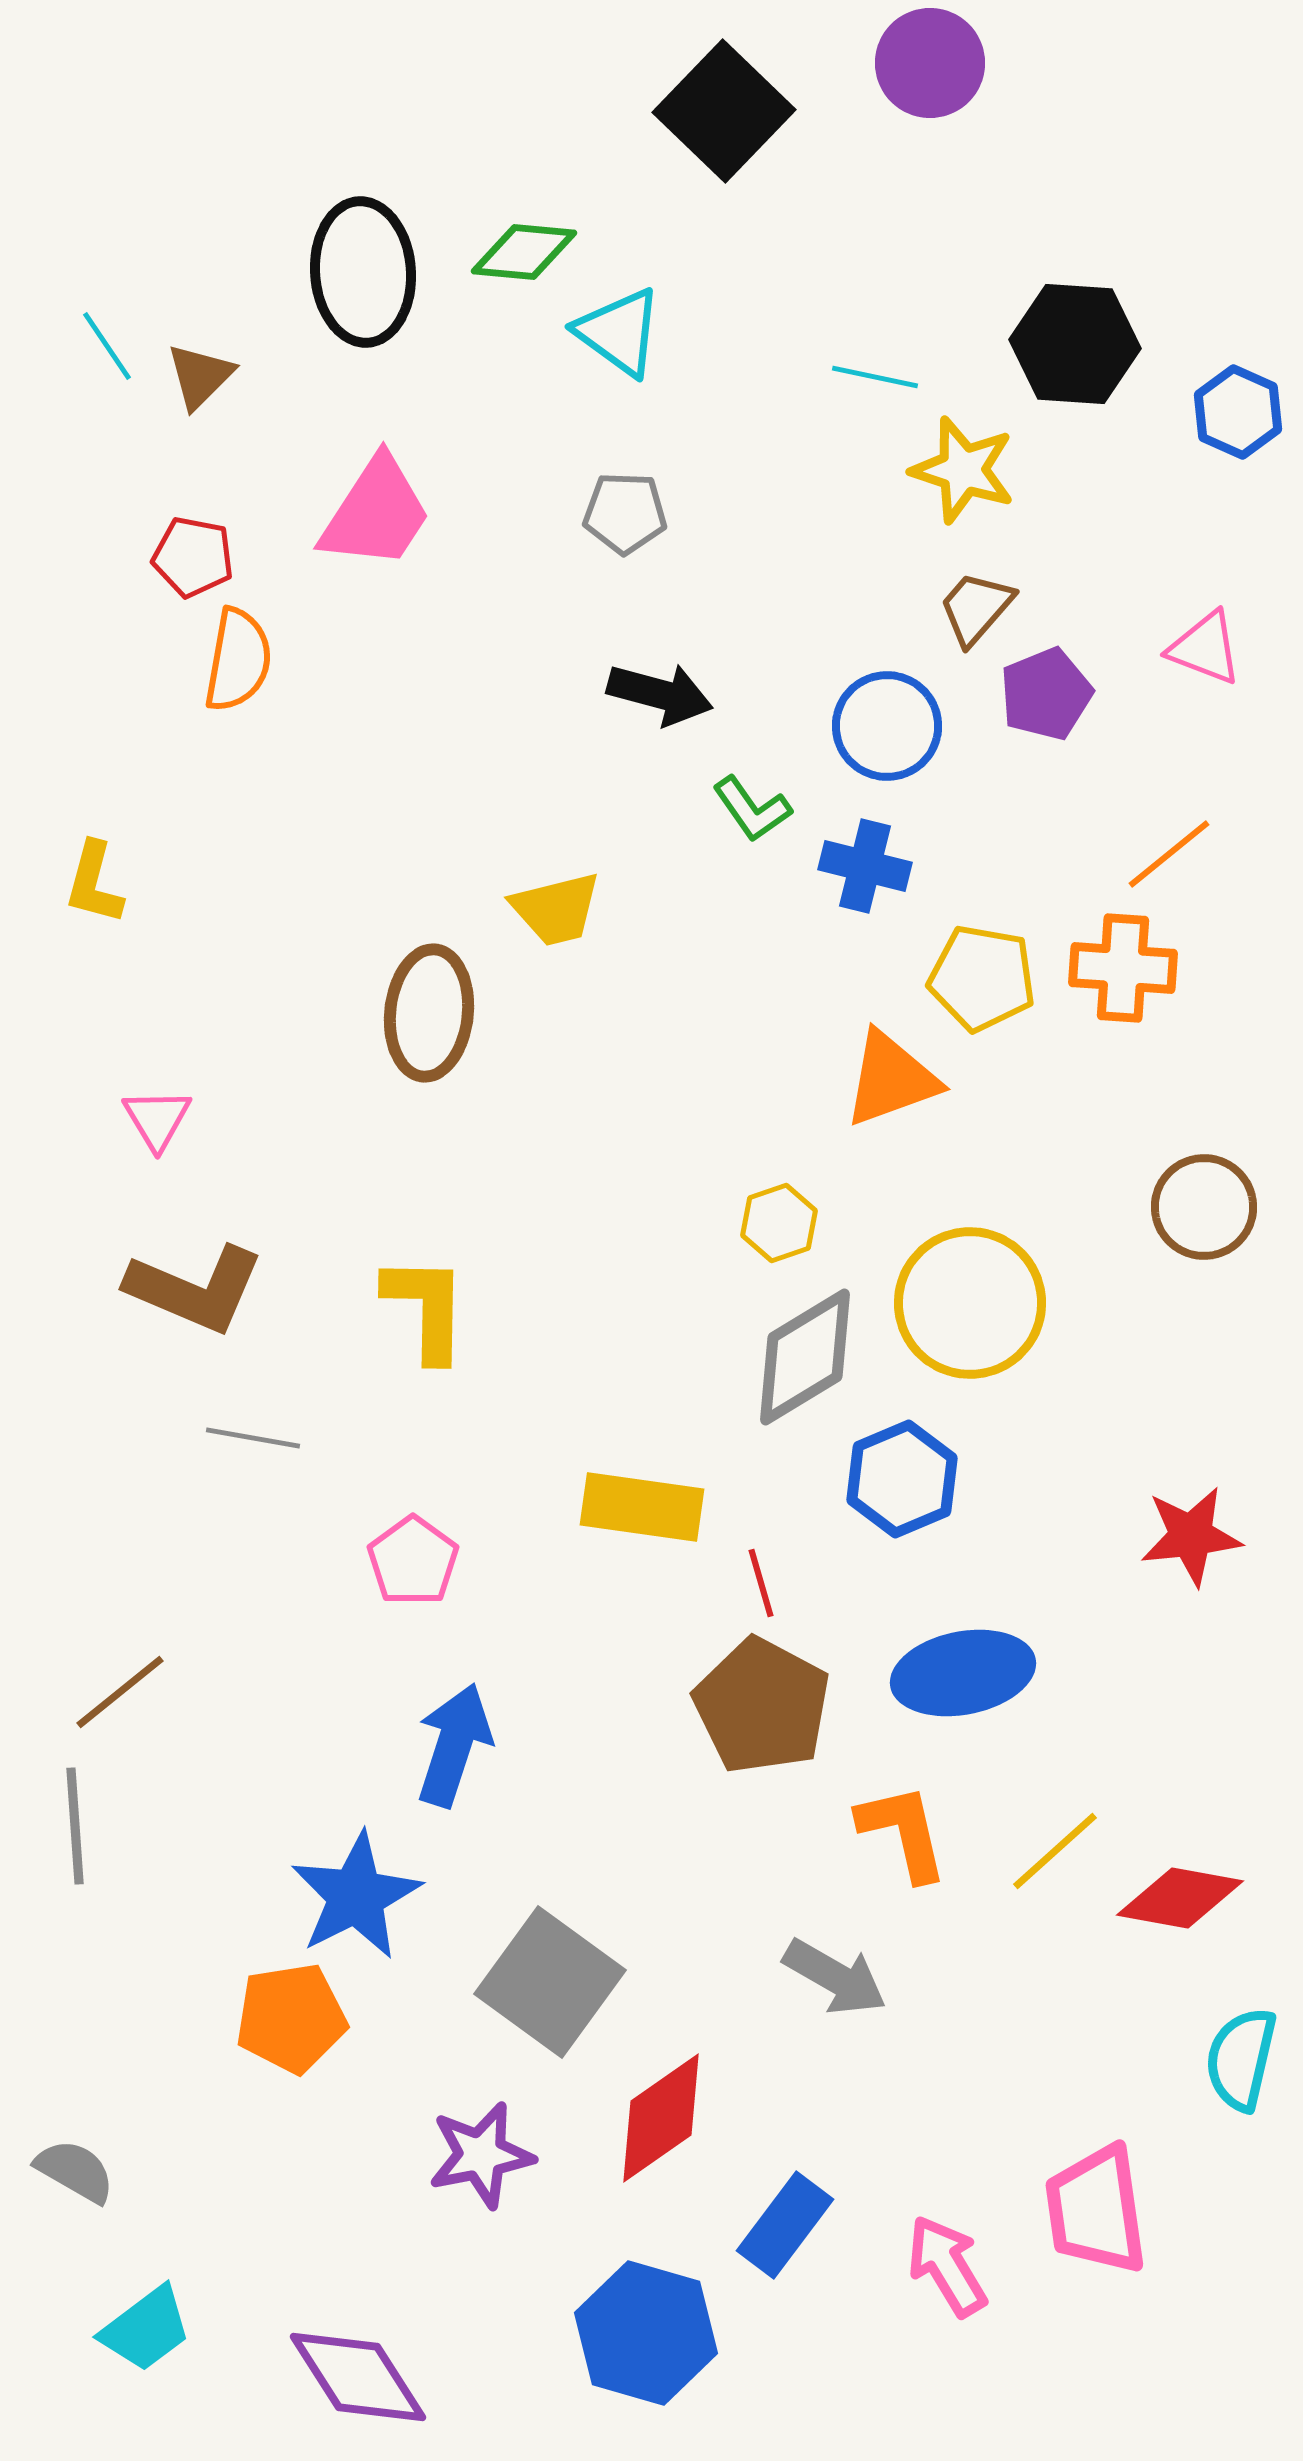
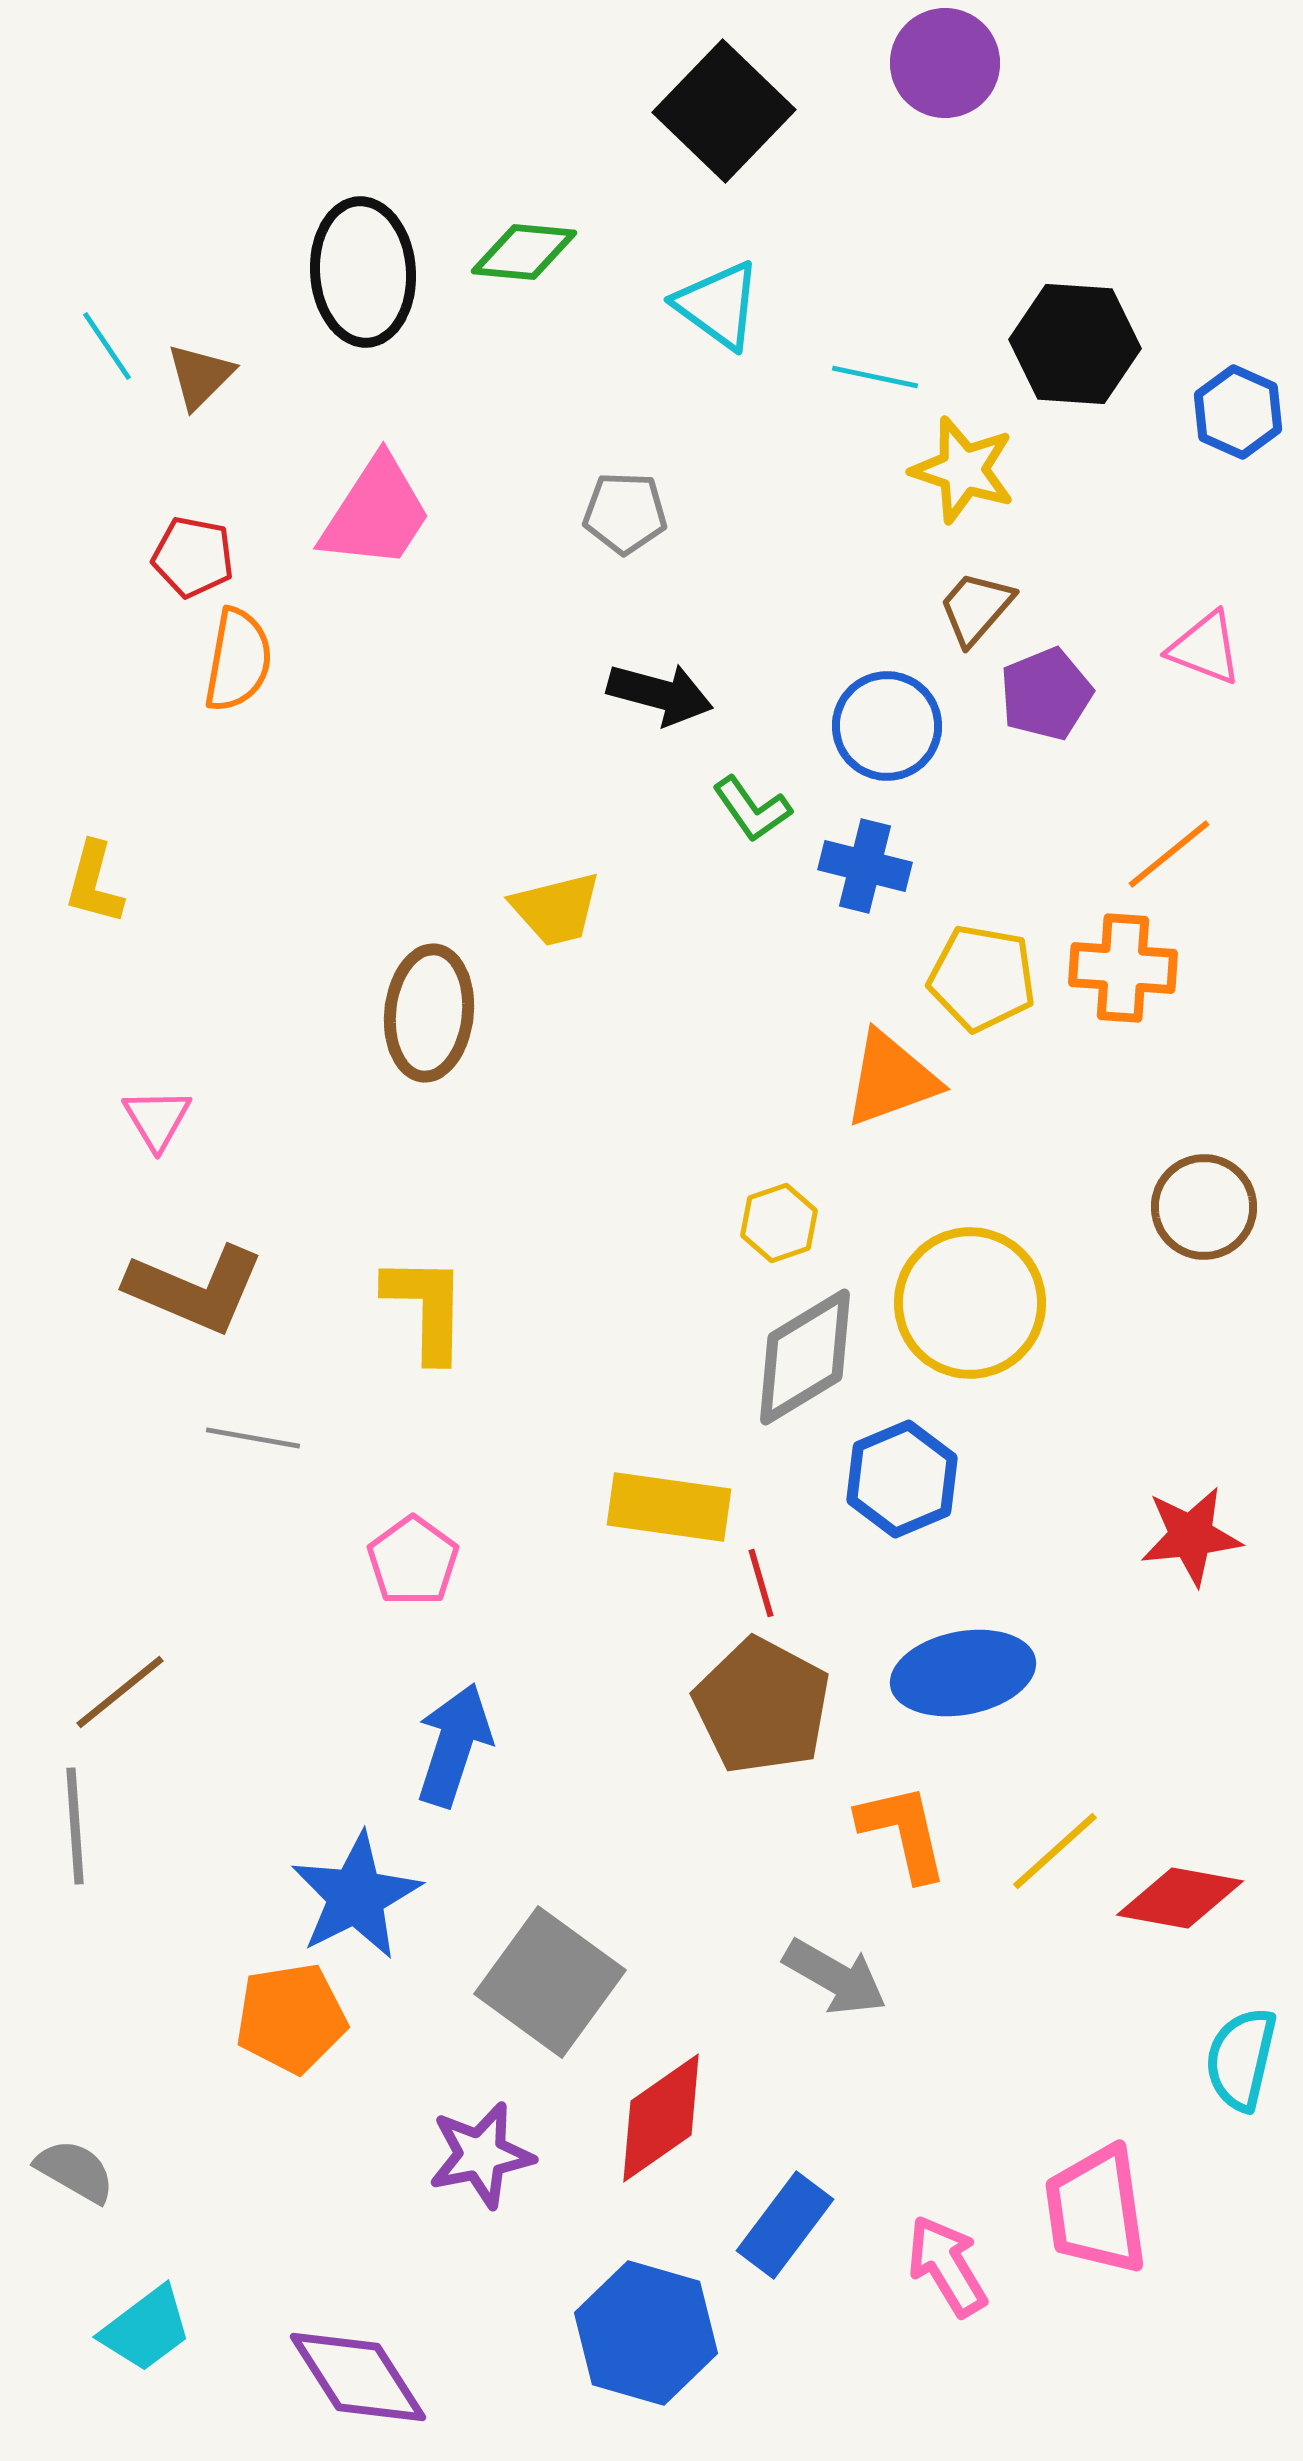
purple circle at (930, 63): moved 15 px right
cyan triangle at (619, 332): moved 99 px right, 27 px up
yellow rectangle at (642, 1507): moved 27 px right
